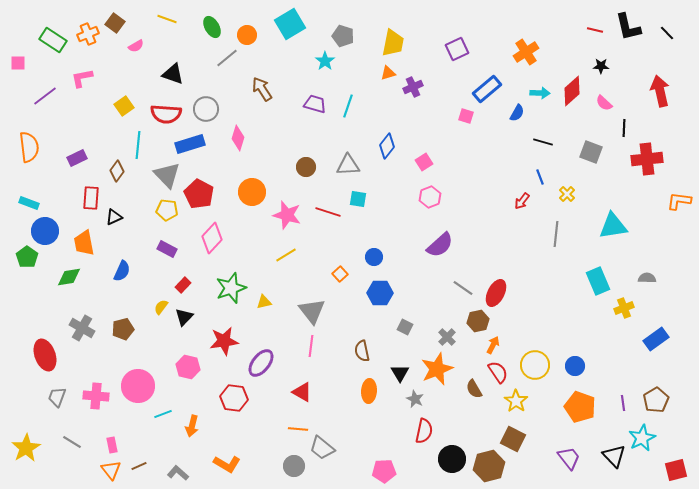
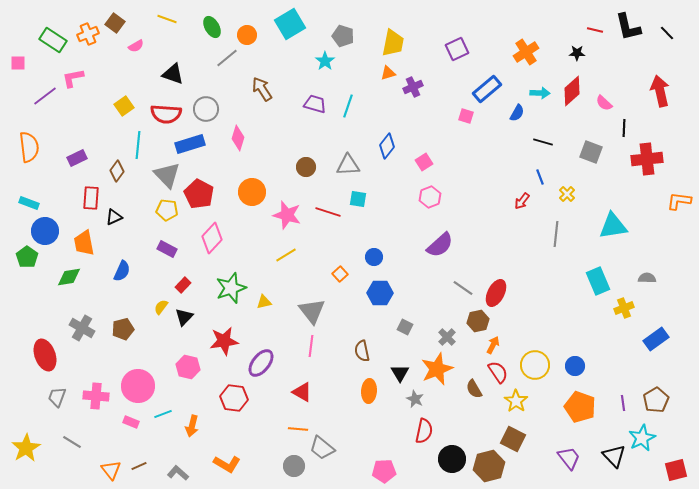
black star at (601, 66): moved 24 px left, 13 px up
pink L-shape at (82, 78): moved 9 px left
pink rectangle at (112, 445): moved 19 px right, 23 px up; rotated 56 degrees counterclockwise
